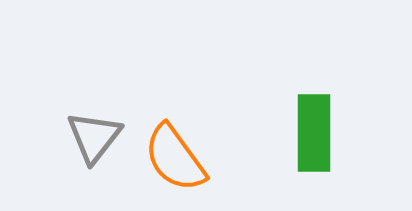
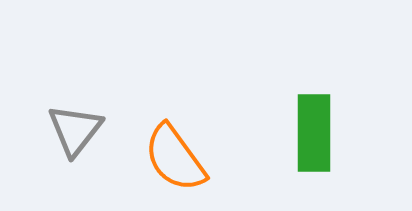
gray triangle: moved 19 px left, 7 px up
